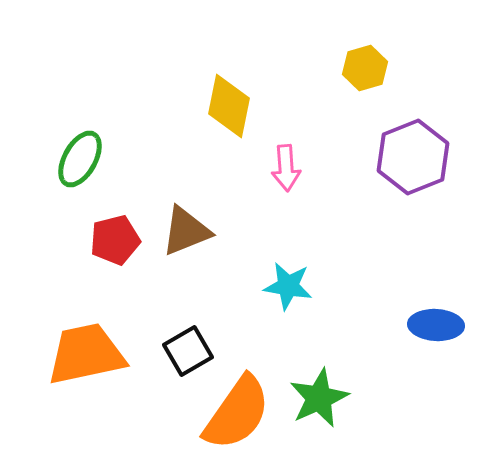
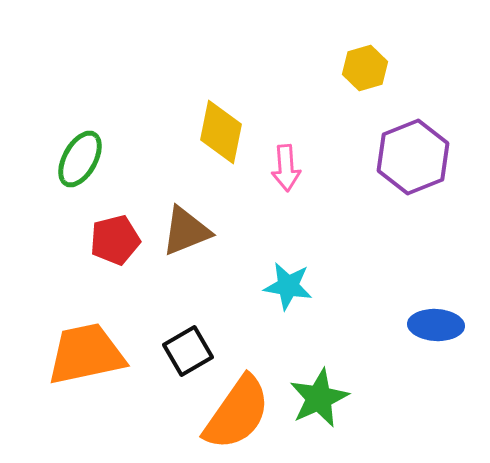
yellow diamond: moved 8 px left, 26 px down
